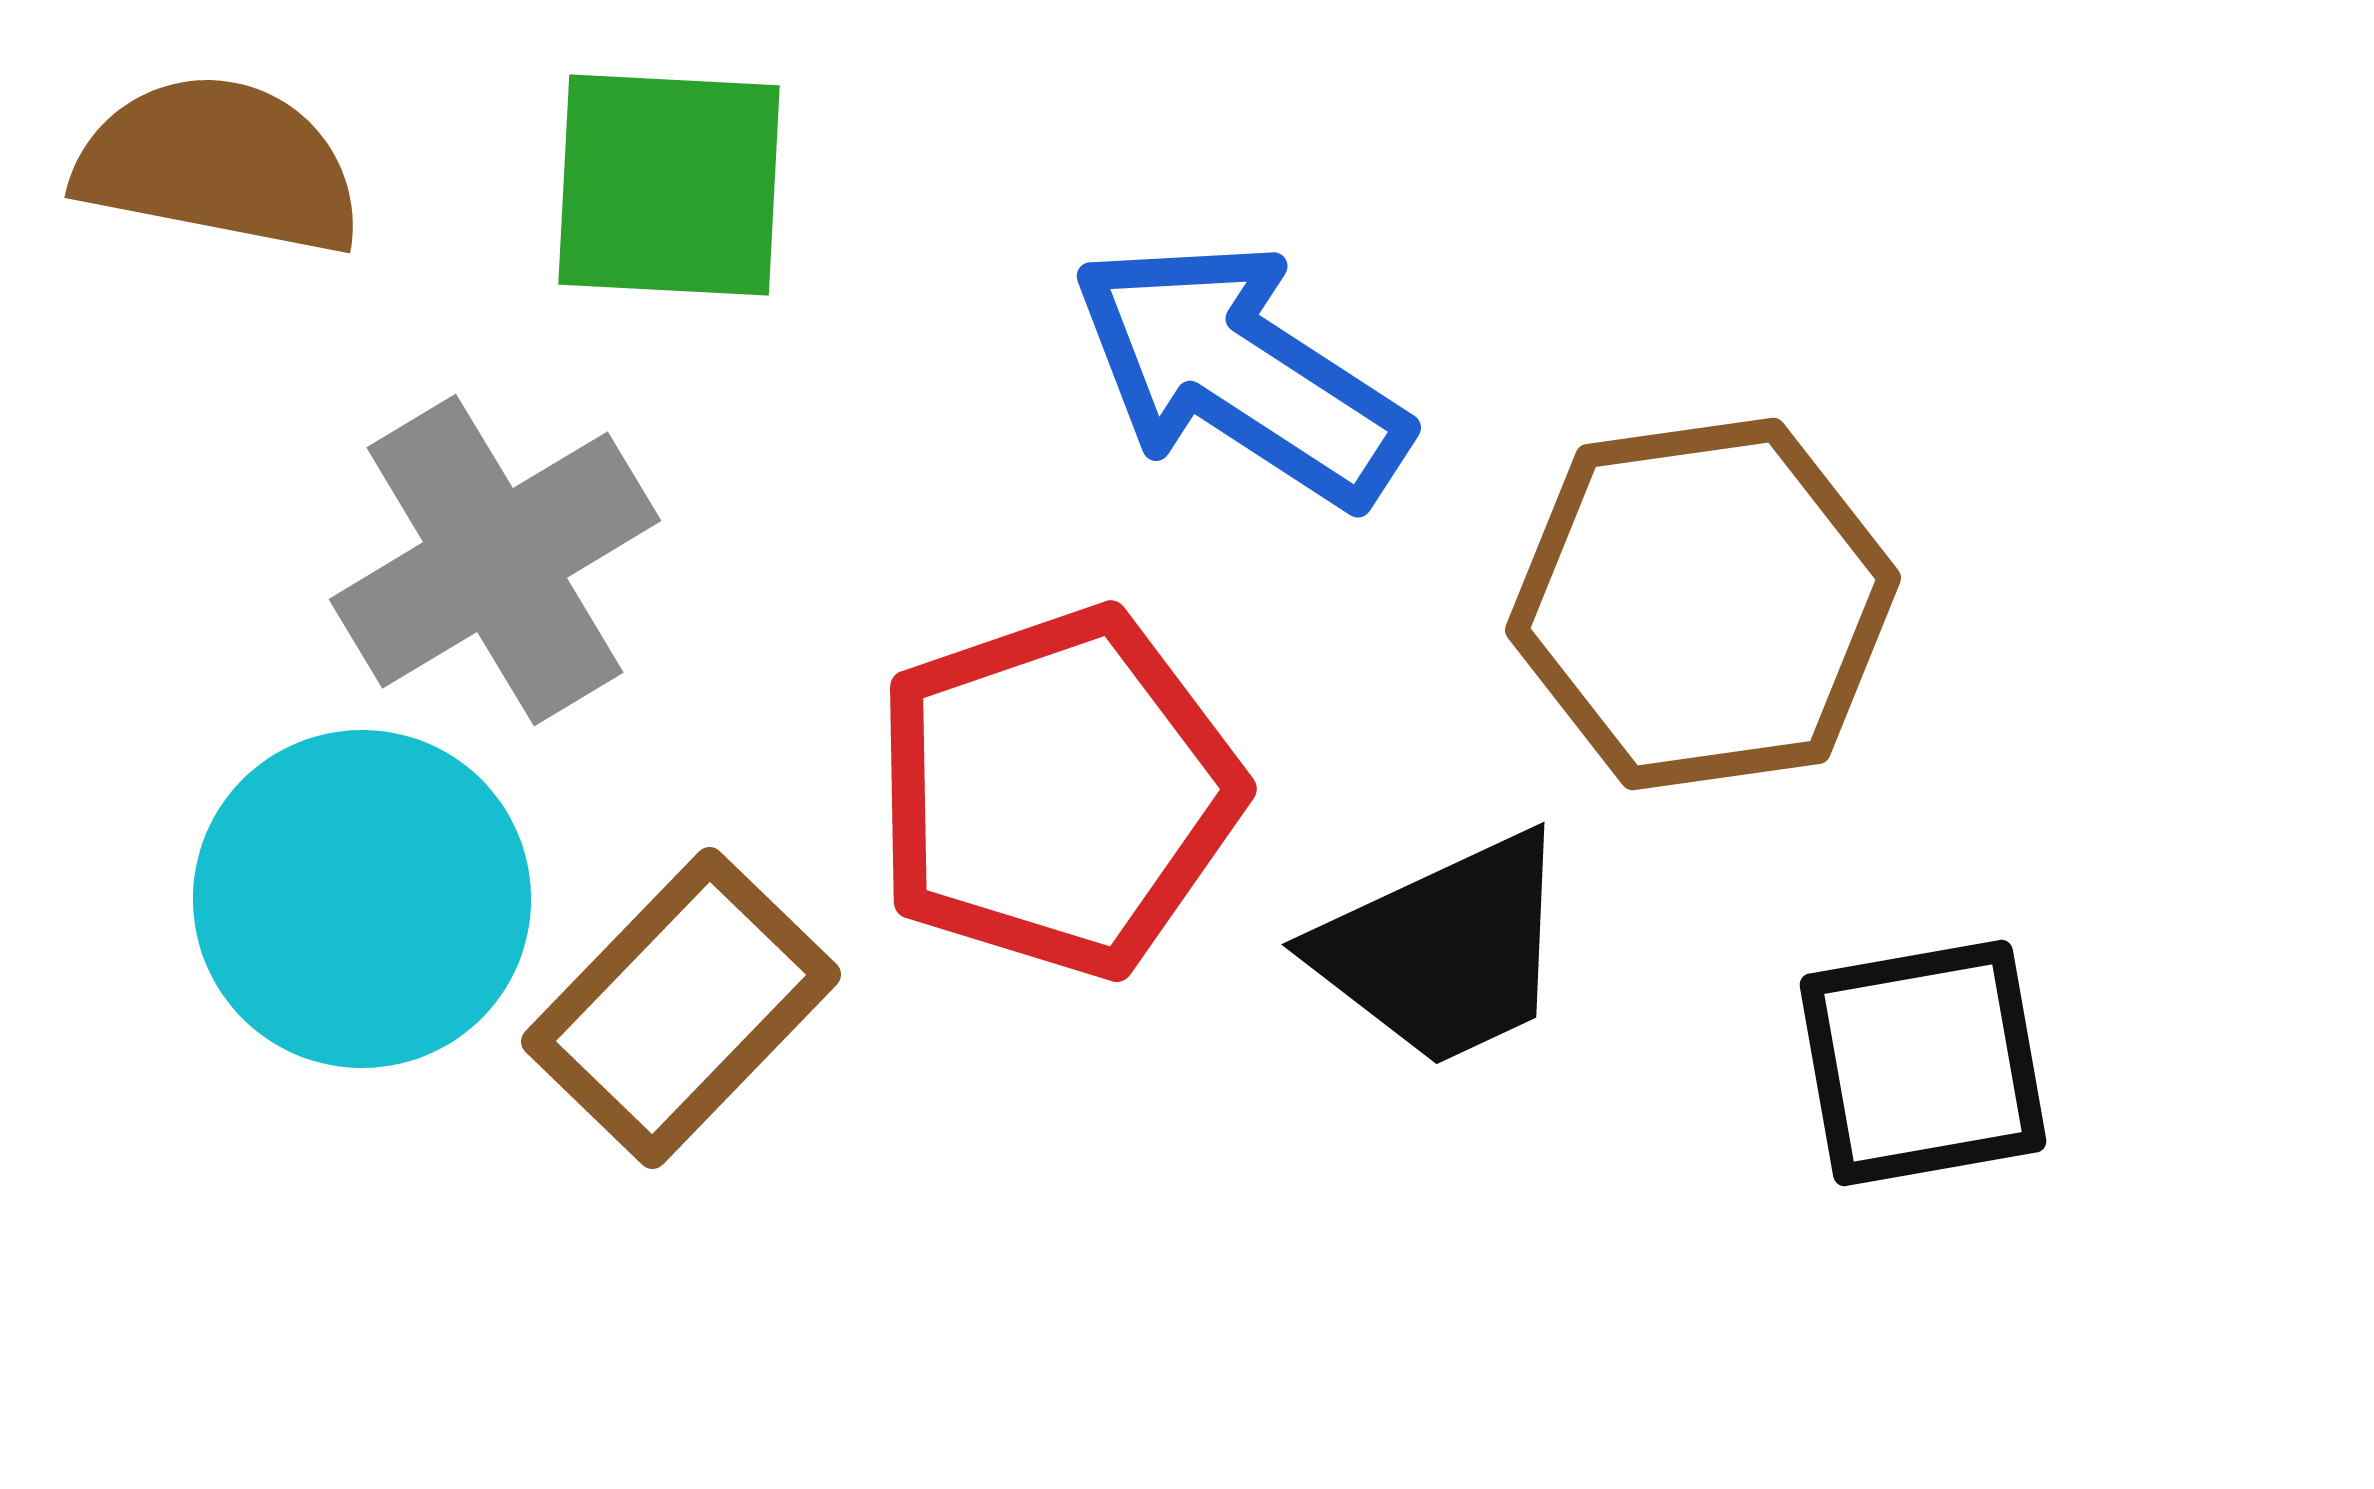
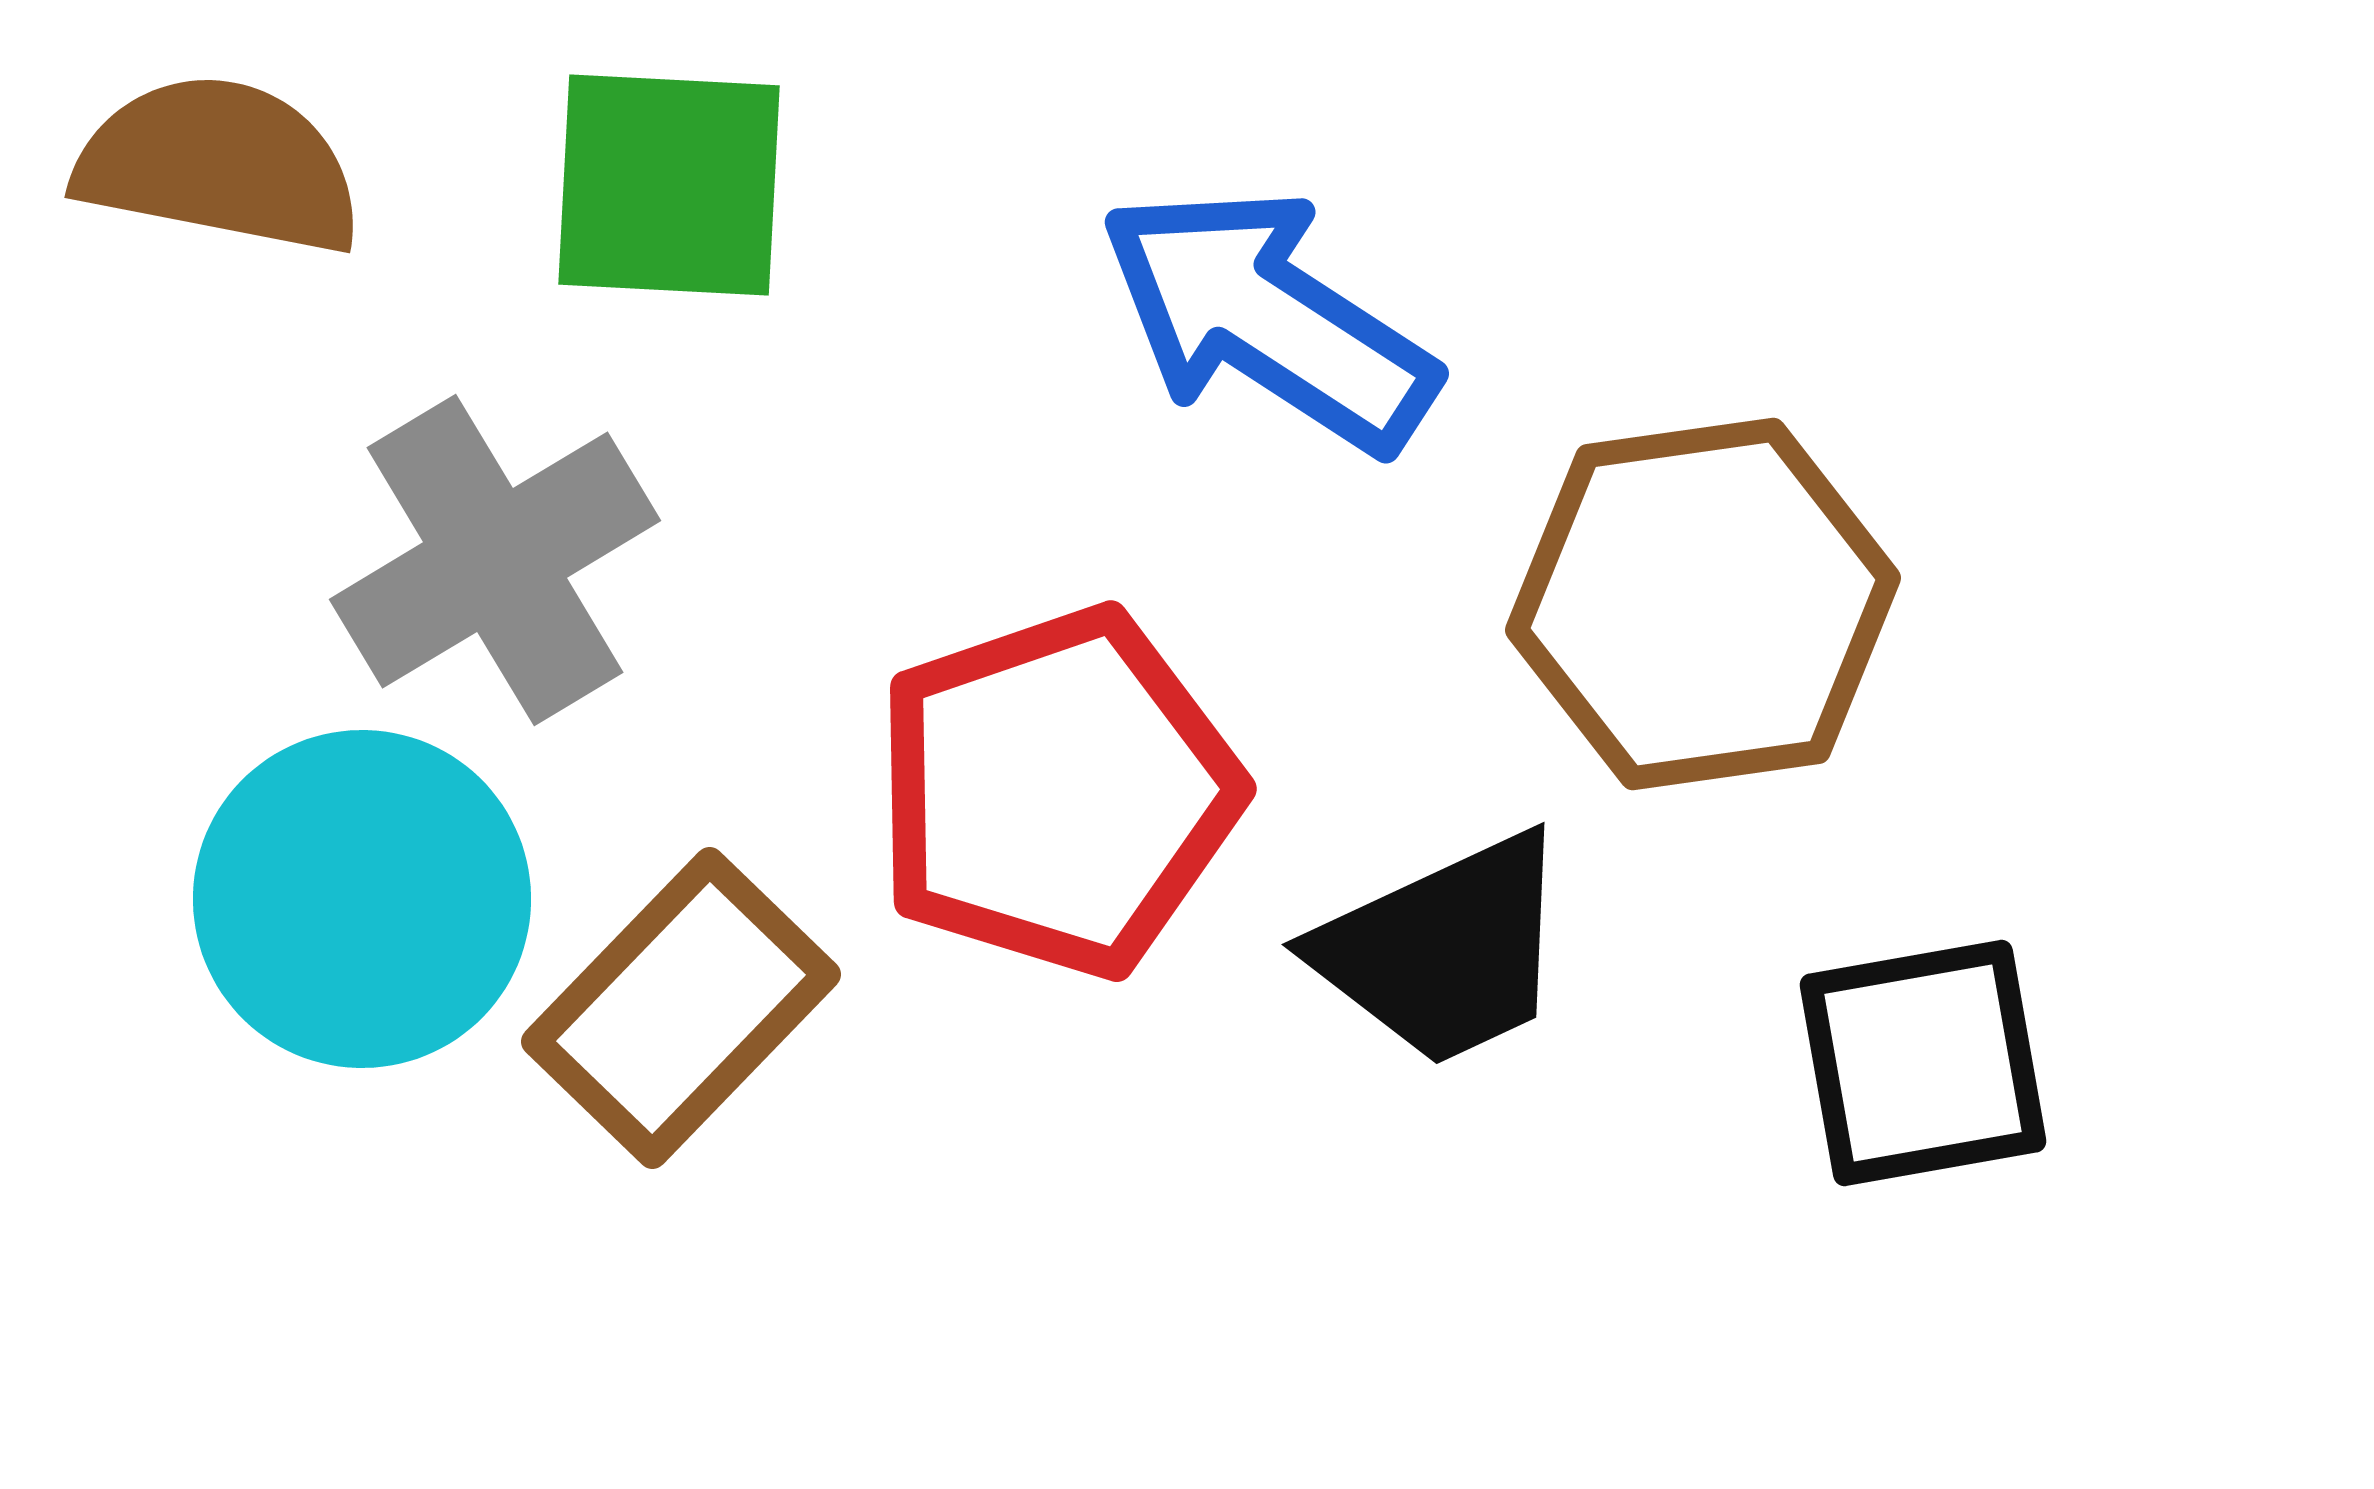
blue arrow: moved 28 px right, 54 px up
